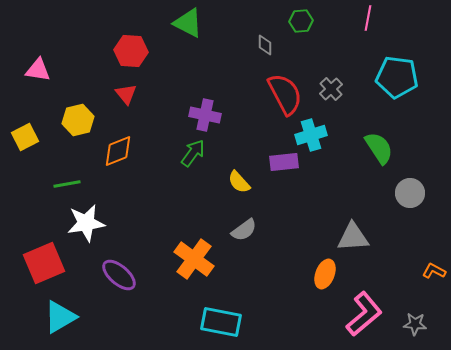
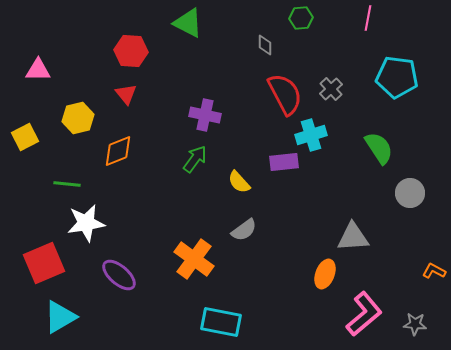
green hexagon: moved 3 px up
pink triangle: rotated 8 degrees counterclockwise
yellow hexagon: moved 2 px up
green arrow: moved 2 px right, 6 px down
green line: rotated 16 degrees clockwise
